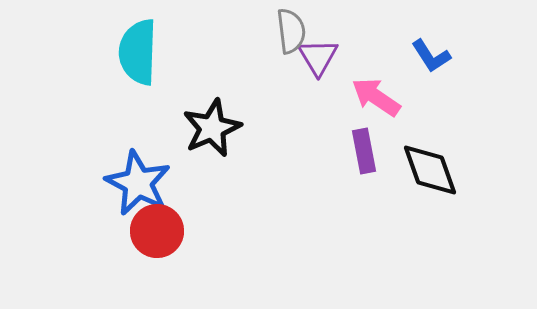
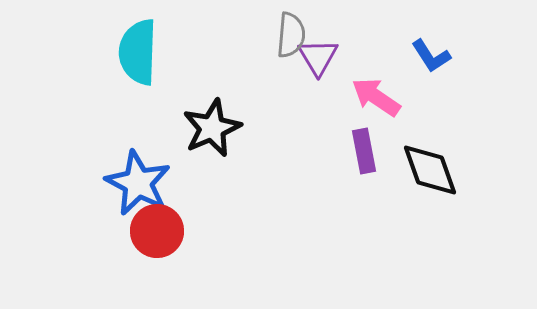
gray semicircle: moved 4 px down; rotated 12 degrees clockwise
